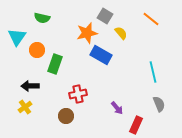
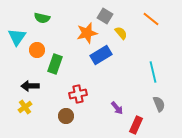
blue rectangle: rotated 60 degrees counterclockwise
